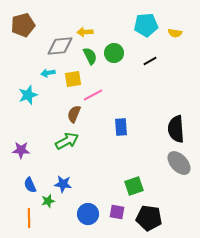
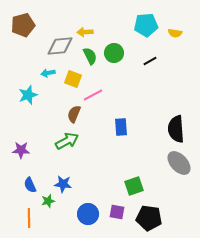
yellow square: rotated 30 degrees clockwise
